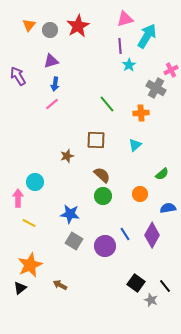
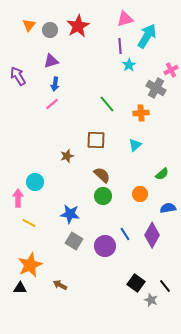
black triangle: rotated 40 degrees clockwise
